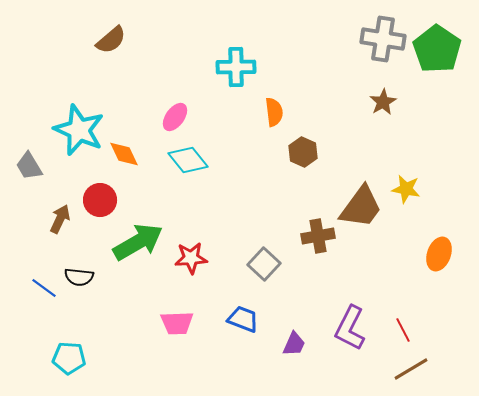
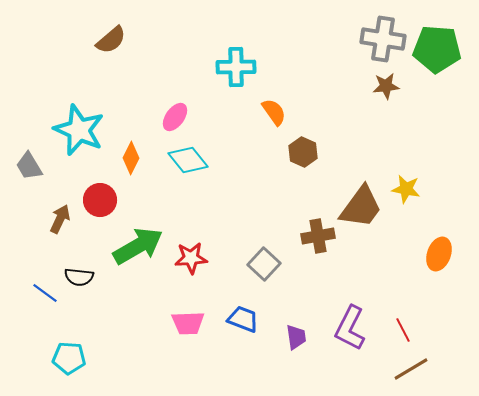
green pentagon: rotated 30 degrees counterclockwise
brown star: moved 3 px right, 16 px up; rotated 24 degrees clockwise
orange semicircle: rotated 28 degrees counterclockwise
orange diamond: moved 7 px right, 4 px down; rotated 52 degrees clockwise
green arrow: moved 4 px down
blue line: moved 1 px right, 5 px down
pink trapezoid: moved 11 px right
purple trapezoid: moved 2 px right, 7 px up; rotated 32 degrees counterclockwise
